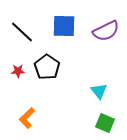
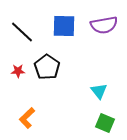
purple semicircle: moved 2 px left, 6 px up; rotated 16 degrees clockwise
